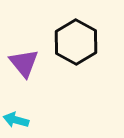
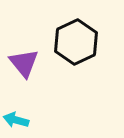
black hexagon: rotated 6 degrees clockwise
